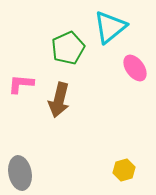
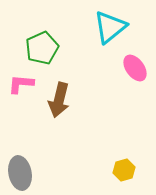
green pentagon: moved 26 px left
